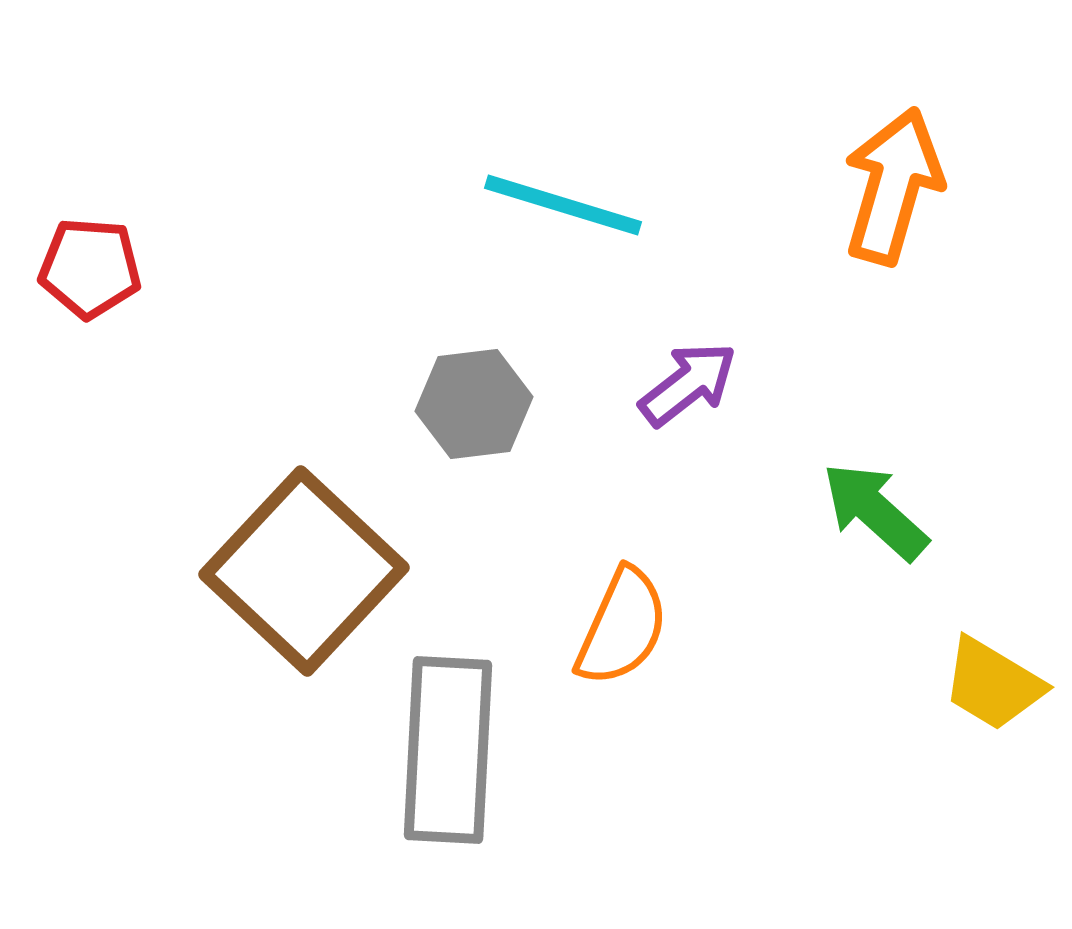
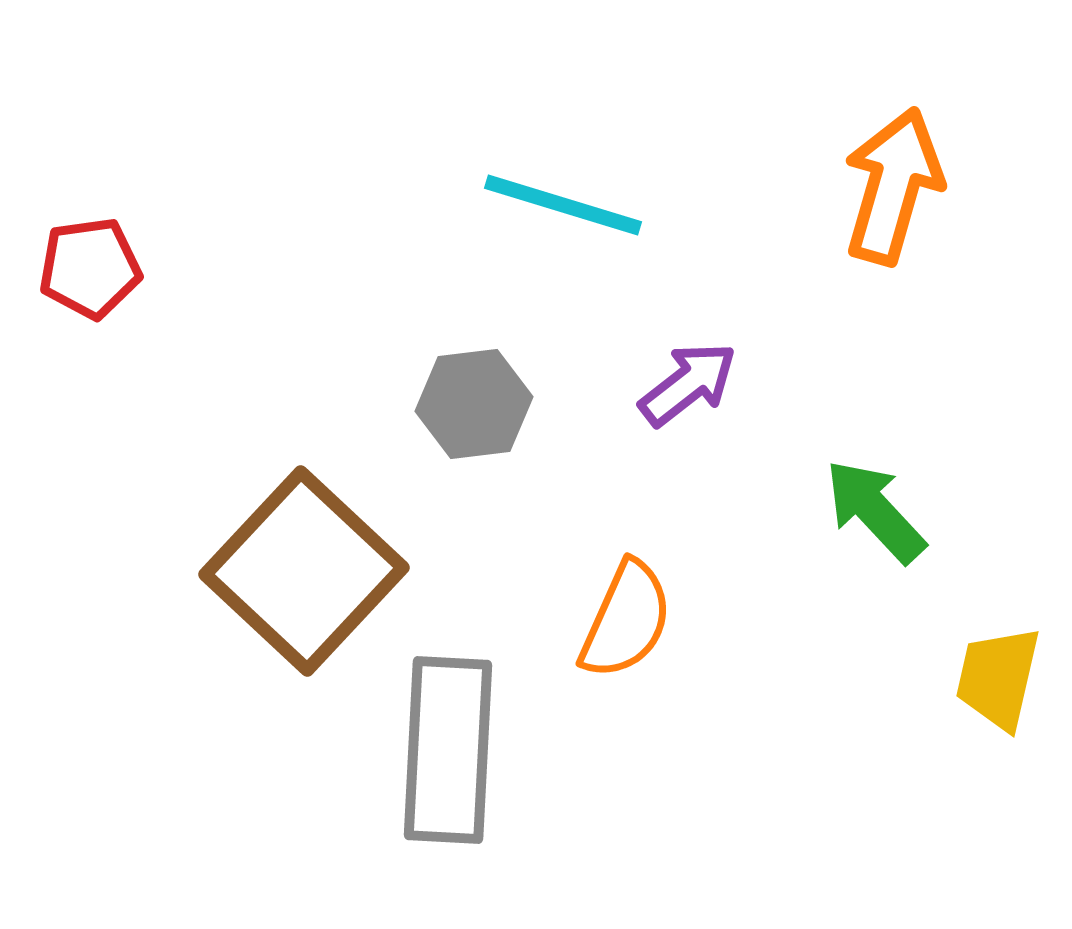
red pentagon: rotated 12 degrees counterclockwise
green arrow: rotated 5 degrees clockwise
orange semicircle: moved 4 px right, 7 px up
yellow trapezoid: moved 5 px right, 6 px up; rotated 72 degrees clockwise
